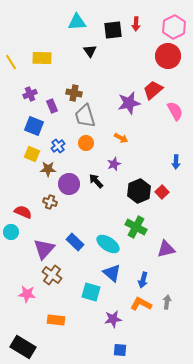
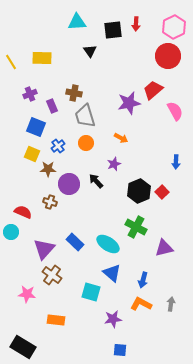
blue square at (34, 126): moved 2 px right, 1 px down
purple triangle at (166, 249): moved 2 px left, 1 px up
gray arrow at (167, 302): moved 4 px right, 2 px down
